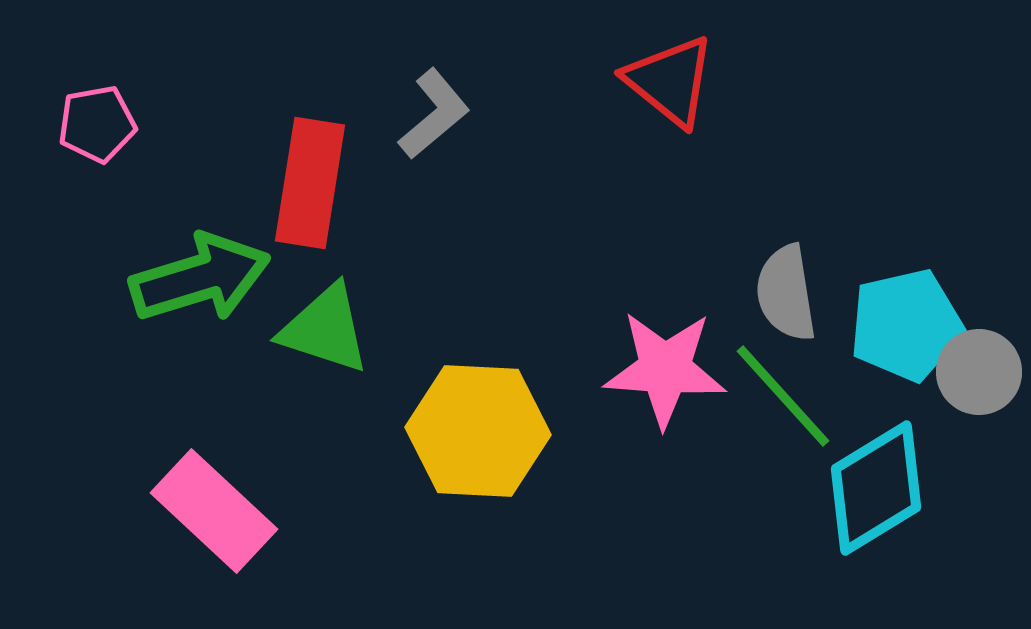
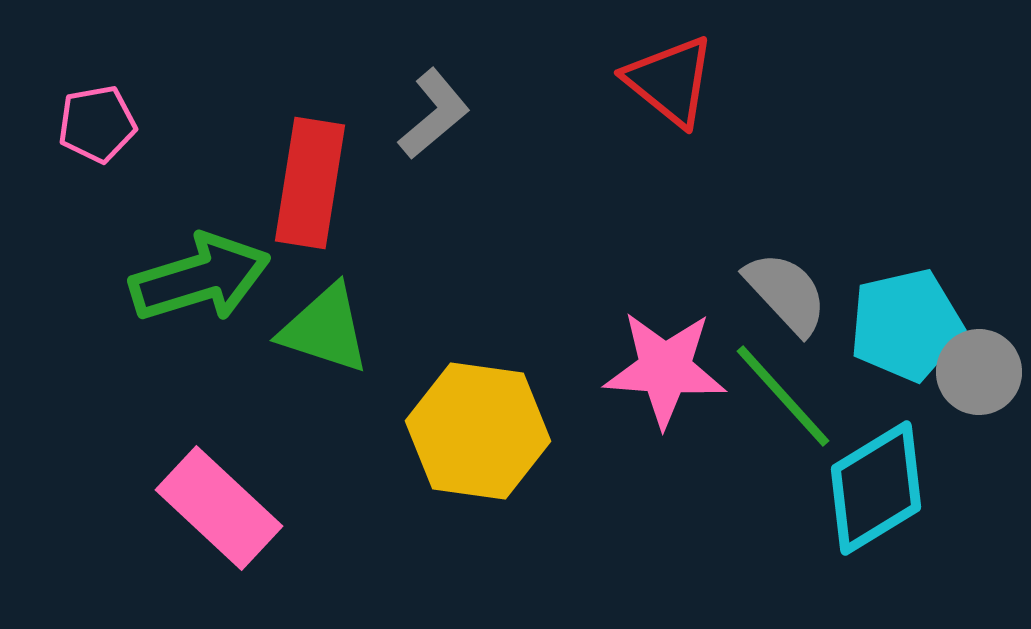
gray semicircle: rotated 146 degrees clockwise
yellow hexagon: rotated 5 degrees clockwise
pink rectangle: moved 5 px right, 3 px up
